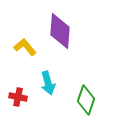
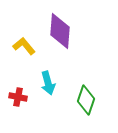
yellow L-shape: moved 1 px left, 1 px up
